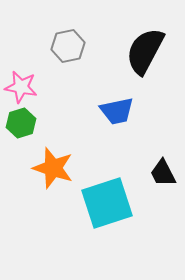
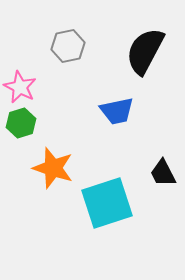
pink star: moved 1 px left; rotated 16 degrees clockwise
